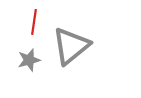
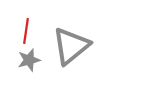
red line: moved 8 px left, 9 px down
